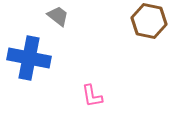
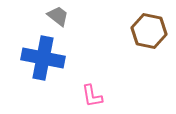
brown hexagon: moved 10 px down
blue cross: moved 14 px right
